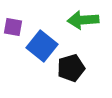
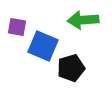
purple square: moved 4 px right
blue square: moved 1 px right; rotated 16 degrees counterclockwise
